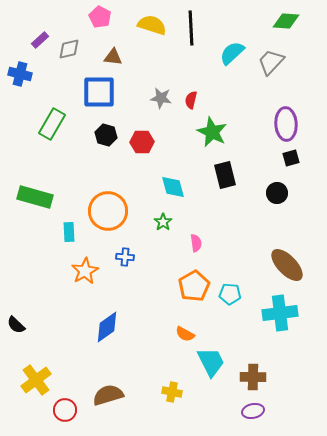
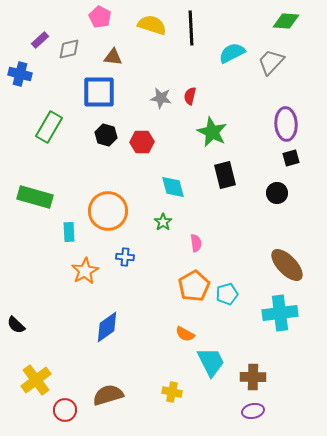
cyan semicircle at (232, 53): rotated 16 degrees clockwise
red semicircle at (191, 100): moved 1 px left, 4 px up
green rectangle at (52, 124): moved 3 px left, 3 px down
cyan pentagon at (230, 294): moved 3 px left; rotated 20 degrees counterclockwise
